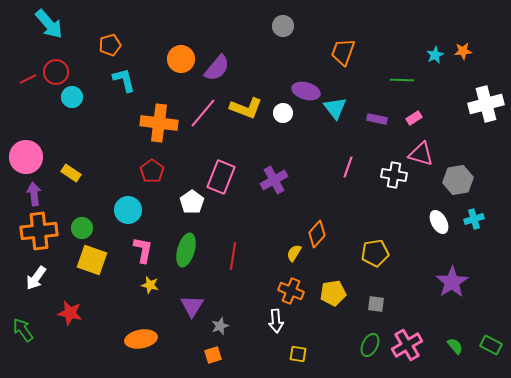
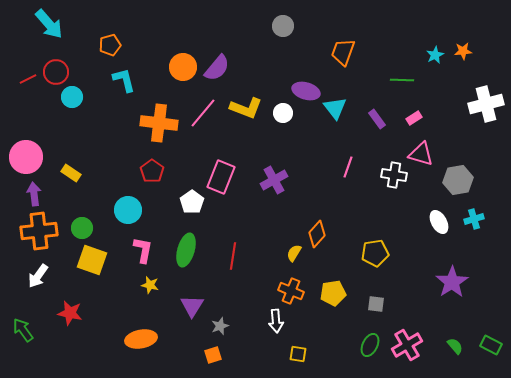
orange circle at (181, 59): moved 2 px right, 8 px down
purple rectangle at (377, 119): rotated 42 degrees clockwise
white arrow at (36, 278): moved 2 px right, 2 px up
